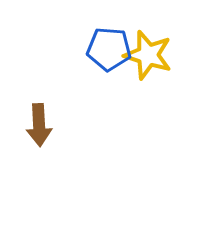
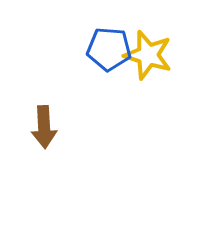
brown arrow: moved 5 px right, 2 px down
